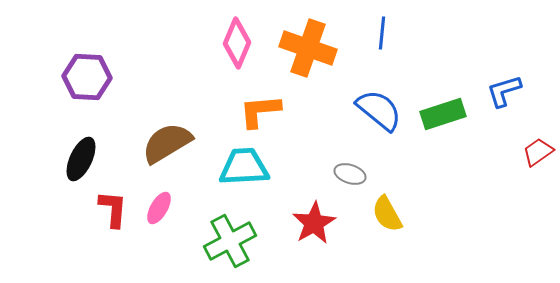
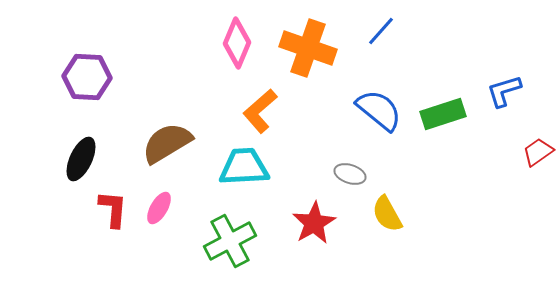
blue line: moved 1 px left, 2 px up; rotated 36 degrees clockwise
orange L-shape: rotated 36 degrees counterclockwise
